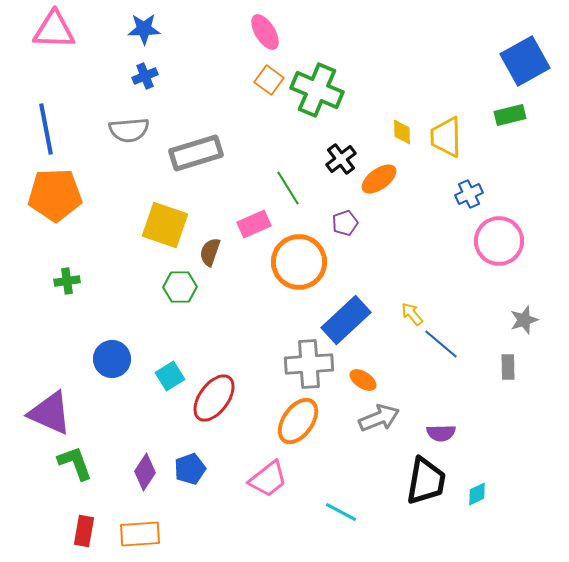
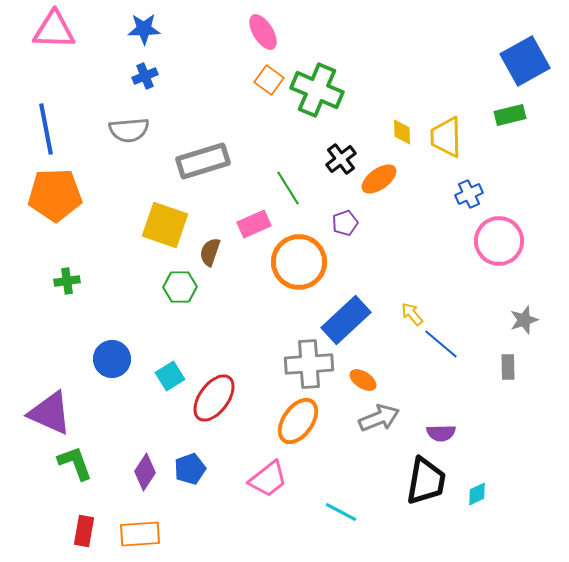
pink ellipse at (265, 32): moved 2 px left
gray rectangle at (196, 153): moved 7 px right, 8 px down
